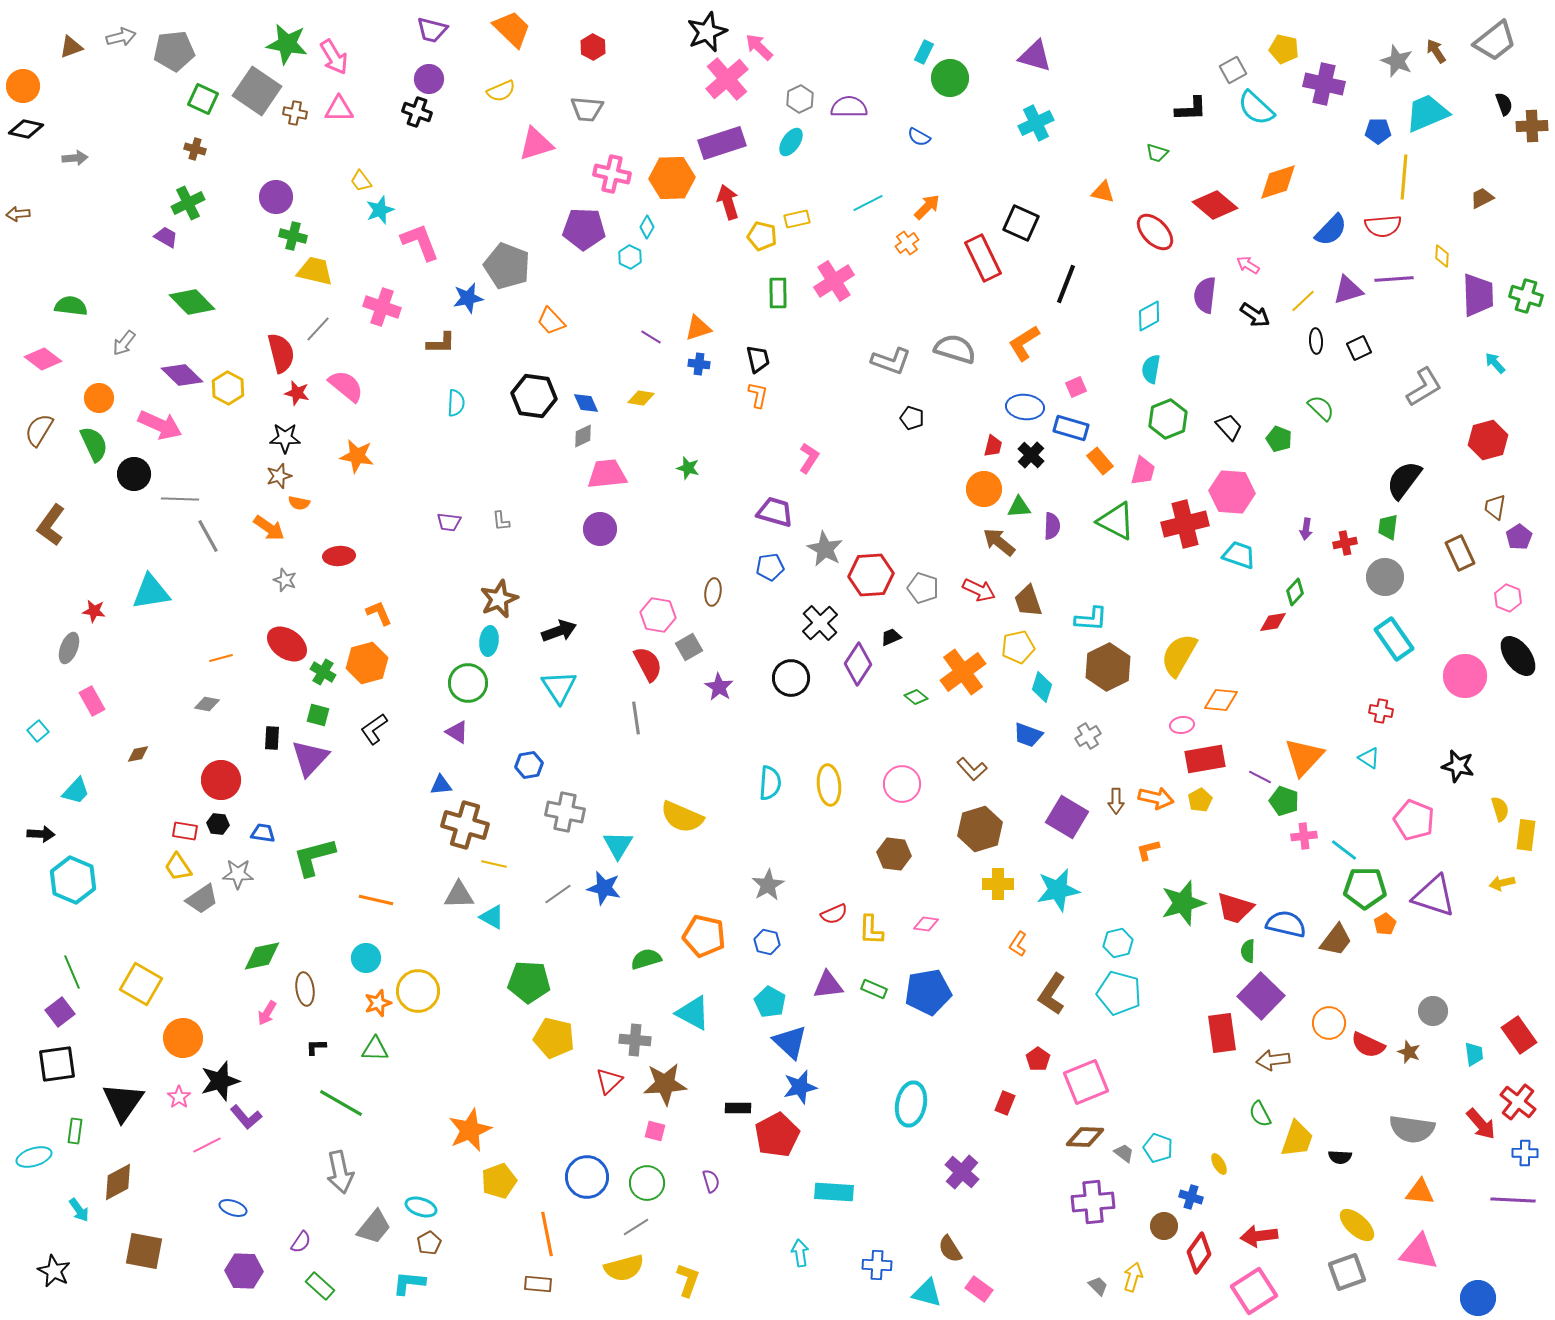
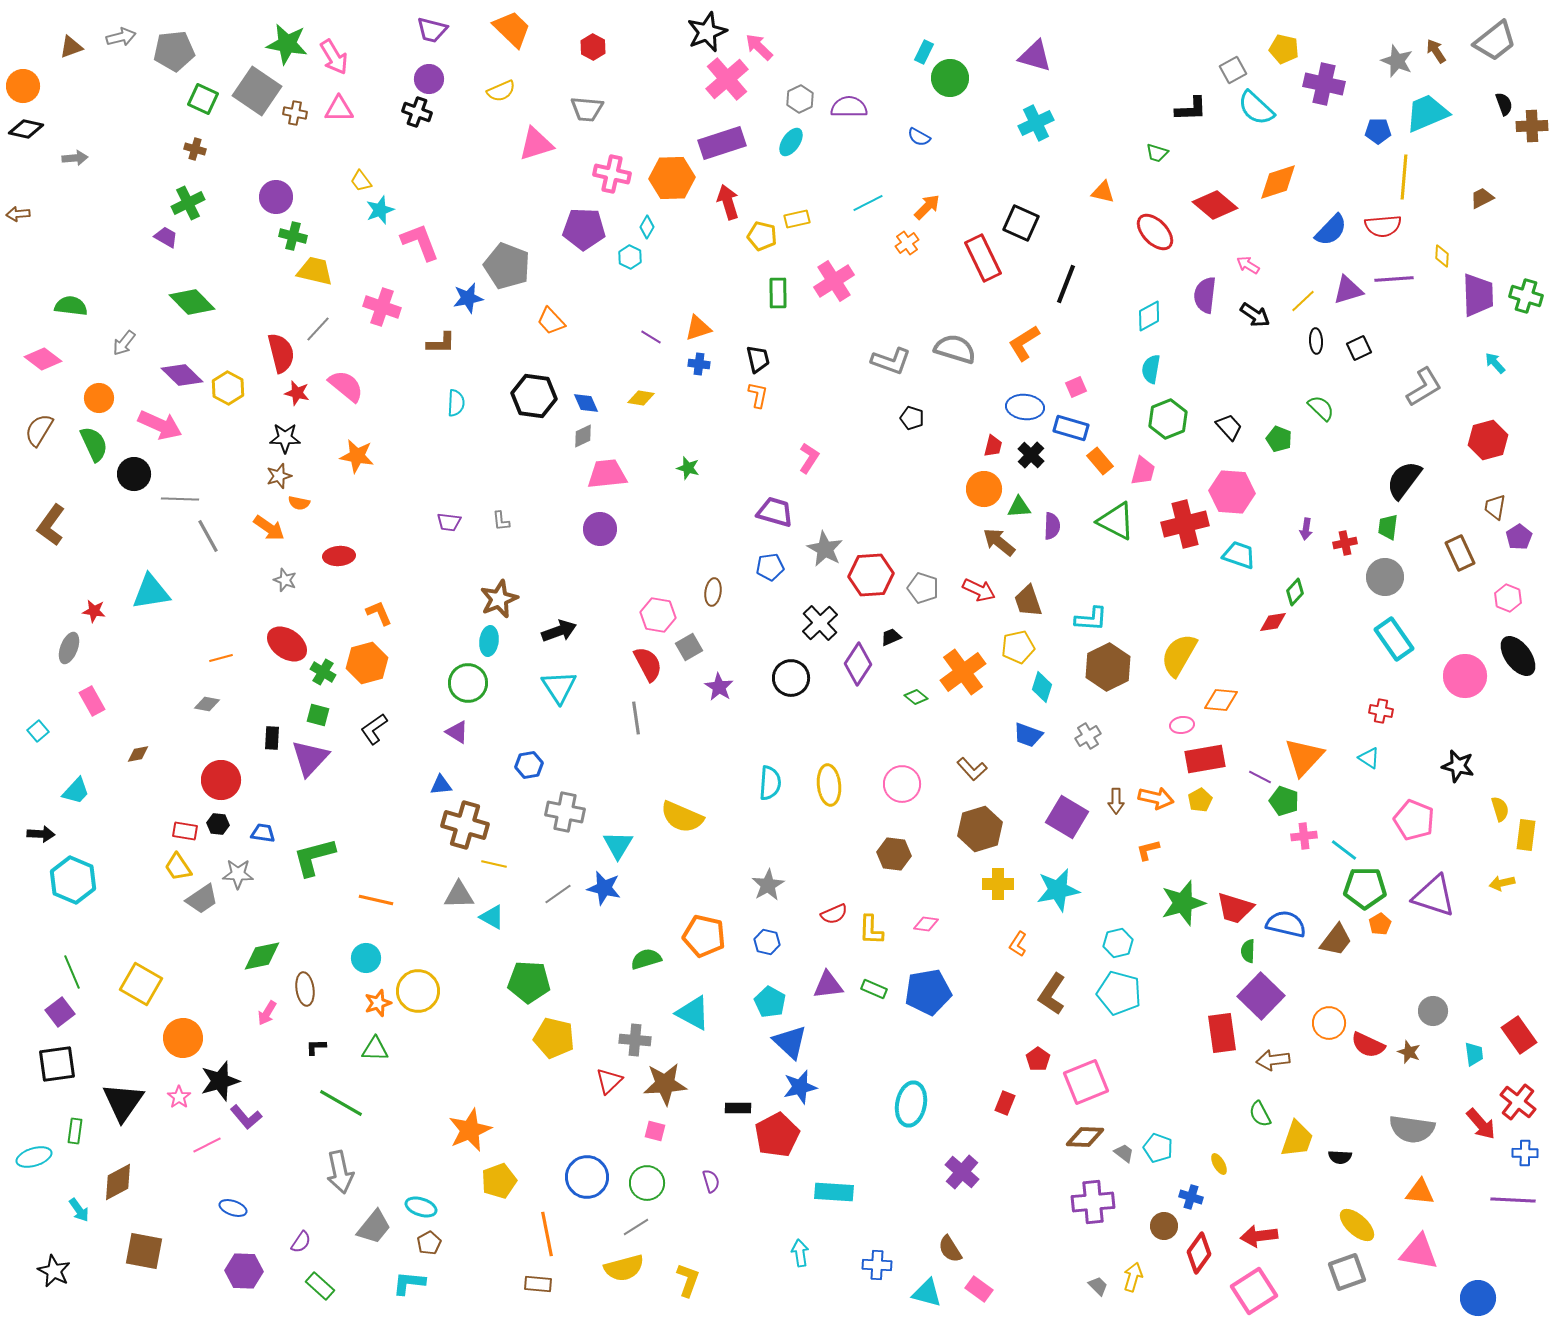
orange pentagon at (1385, 924): moved 5 px left
